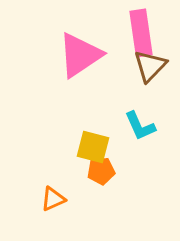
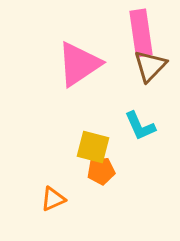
pink triangle: moved 1 px left, 9 px down
